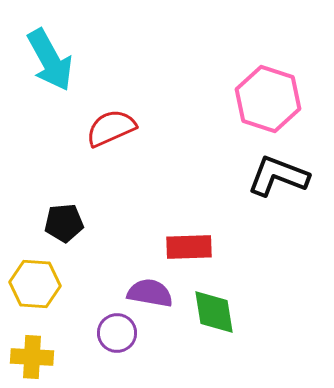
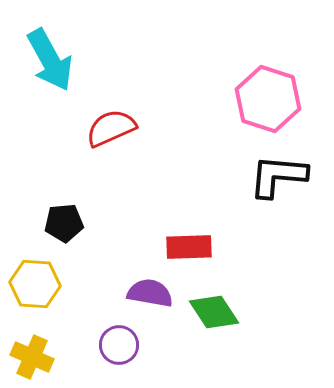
black L-shape: rotated 16 degrees counterclockwise
green diamond: rotated 24 degrees counterclockwise
purple circle: moved 2 px right, 12 px down
yellow cross: rotated 21 degrees clockwise
